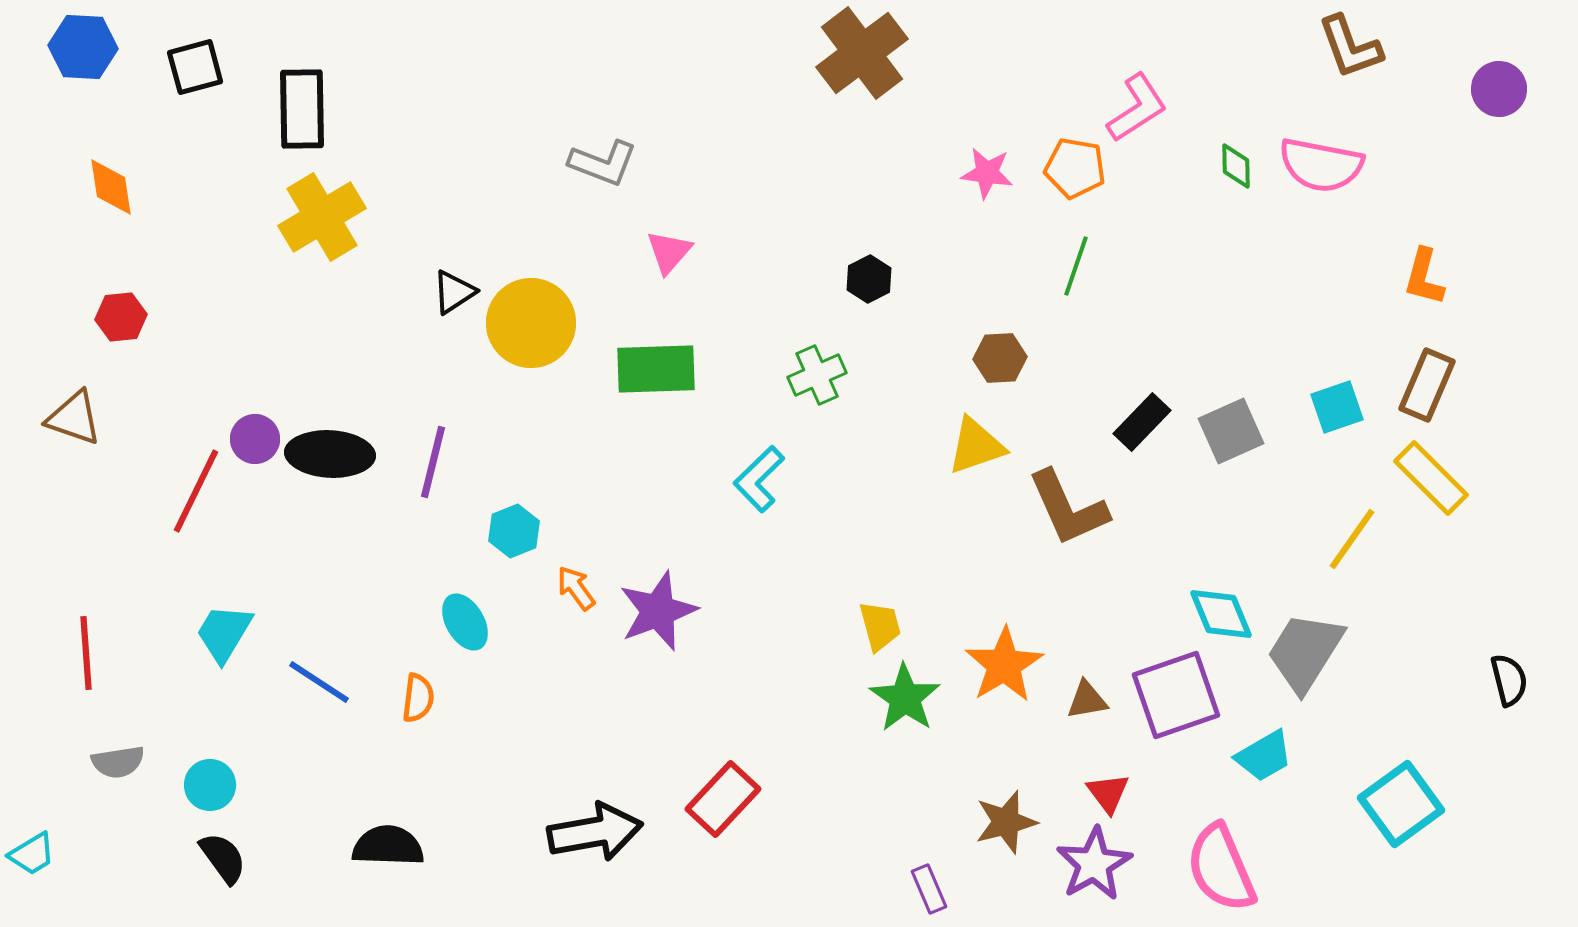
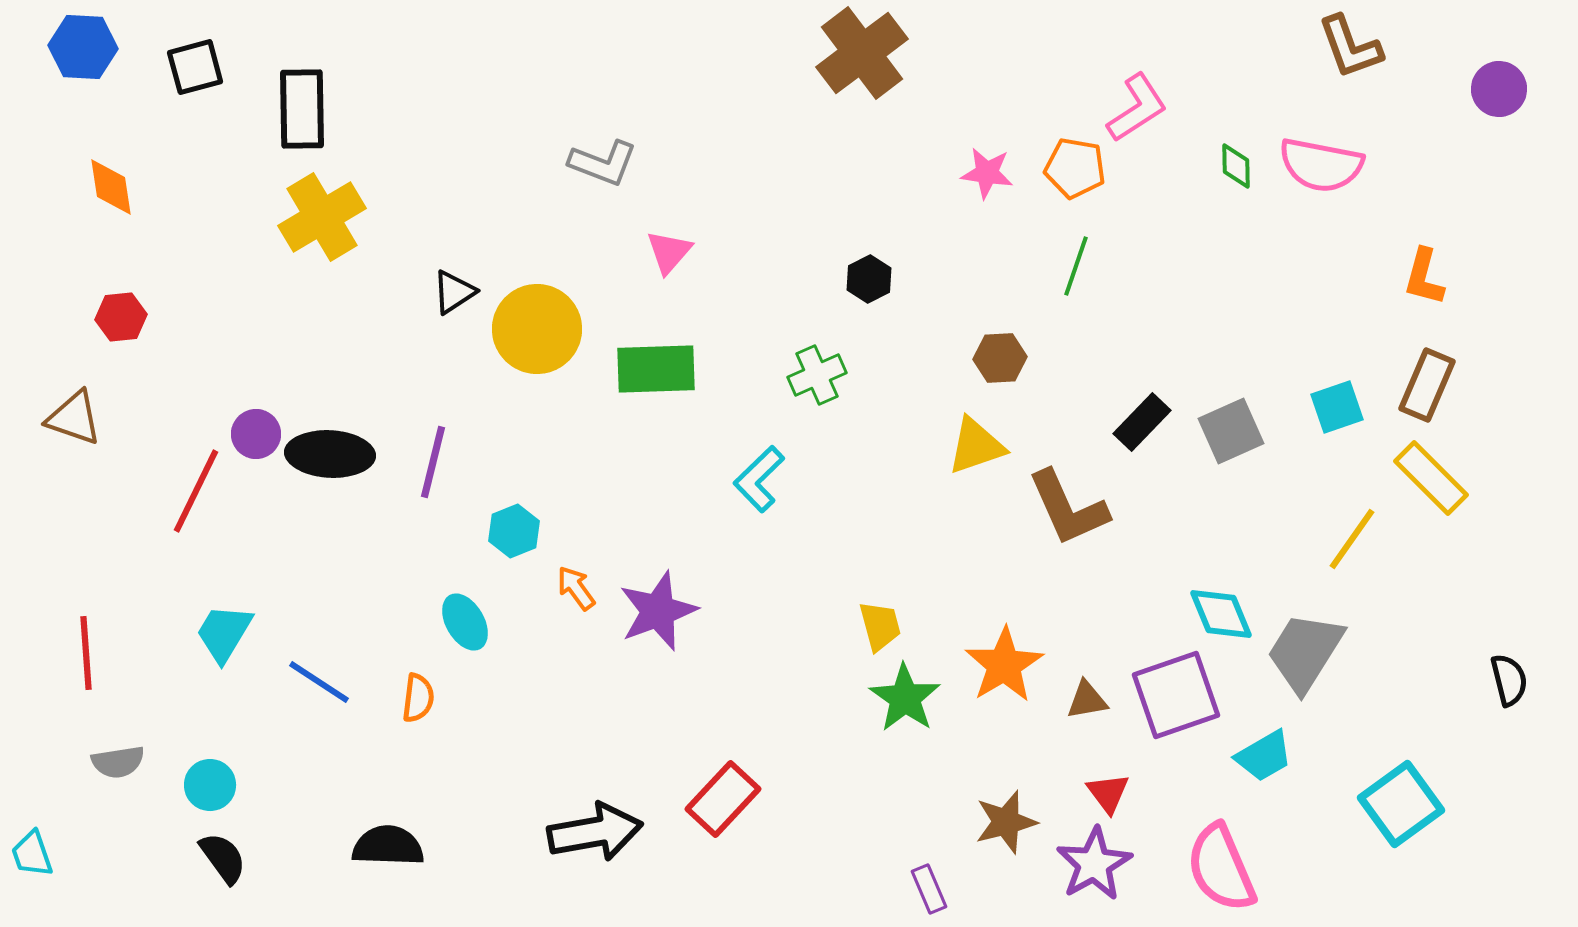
yellow circle at (531, 323): moved 6 px right, 6 px down
purple circle at (255, 439): moved 1 px right, 5 px up
cyan trapezoid at (32, 854): rotated 102 degrees clockwise
